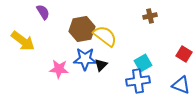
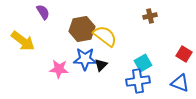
blue triangle: moved 1 px left, 2 px up
